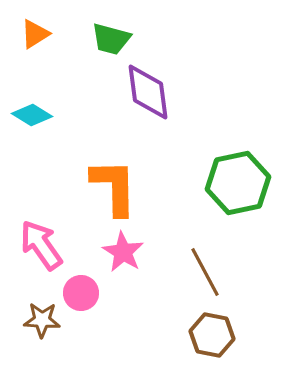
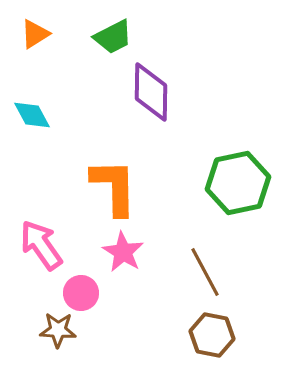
green trapezoid: moved 2 px right, 2 px up; rotated 42 degrees counterclockwise
purple diamond: moved 3 px right; rotated 8 degrees clockwise
cyan diamond: rotated 30 degrees clockwise
brown star: moved 16 px right, 10 px down
